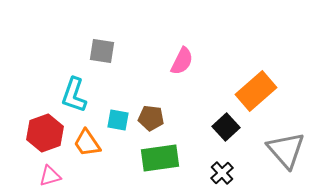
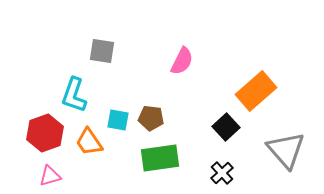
orange trapezoid: moved 2 px right, 1 px up
